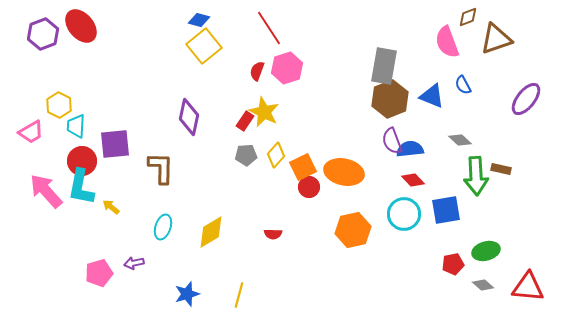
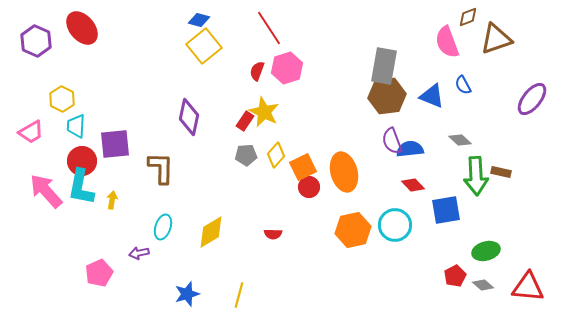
red ellipse at (81, 26): moved 1 px right, 2 px down
purple hexagon at (43, 34): moved 7 px left, 7 px down; rotated 16 degrees counterclockwise
brown hexagon at (390, 99): moved 3 px left, 3 px up; rotated 15 degrees clockwise
purple ellipse at (526, 99): moved 6 px right
yellow hexagon at (59, 105): moved 3 px right, 6 px up
brown rectangle at (501, 169): moved 3 px down
orange ellipse at (344, 172): rotated 63 degrees clockwise
red diamond at (413, 180): moved 5 px down
yellow arrow at (111, 207): moved 1 px right, 7 px up; rotated 60 degrees clockwise
cyan circle at (404, 214): moved 9 px left, 11 px down
purple arrow at (134, 263): moved 5 px right, 10 px up
red pentagon at (453, 264): moved 2 px right, 12 px down; rotated 15 degrees counterclockwise
pink pentagon at (99, 273): rotated 8 degrees counterclockwise
